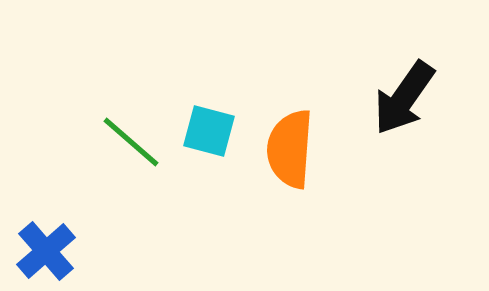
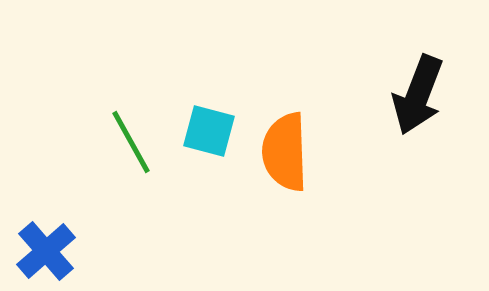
black arrow: moved 14 px right, 3 px up; rotated 14 degrees counterclockwise
green line: rotated 20 degrees clockwise
orange semicircle: moved 5 px left, 3 px down; rotated 6 degrees counterclockwise
